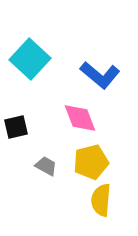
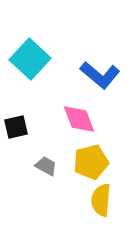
pink diamond: moved 1 px left, 1 px down
